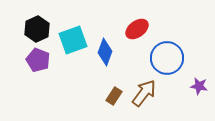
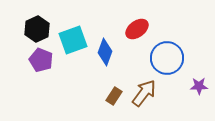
purple pentagon: moved 3 px right
purple star: rotated 12 degrees counterclockwise
